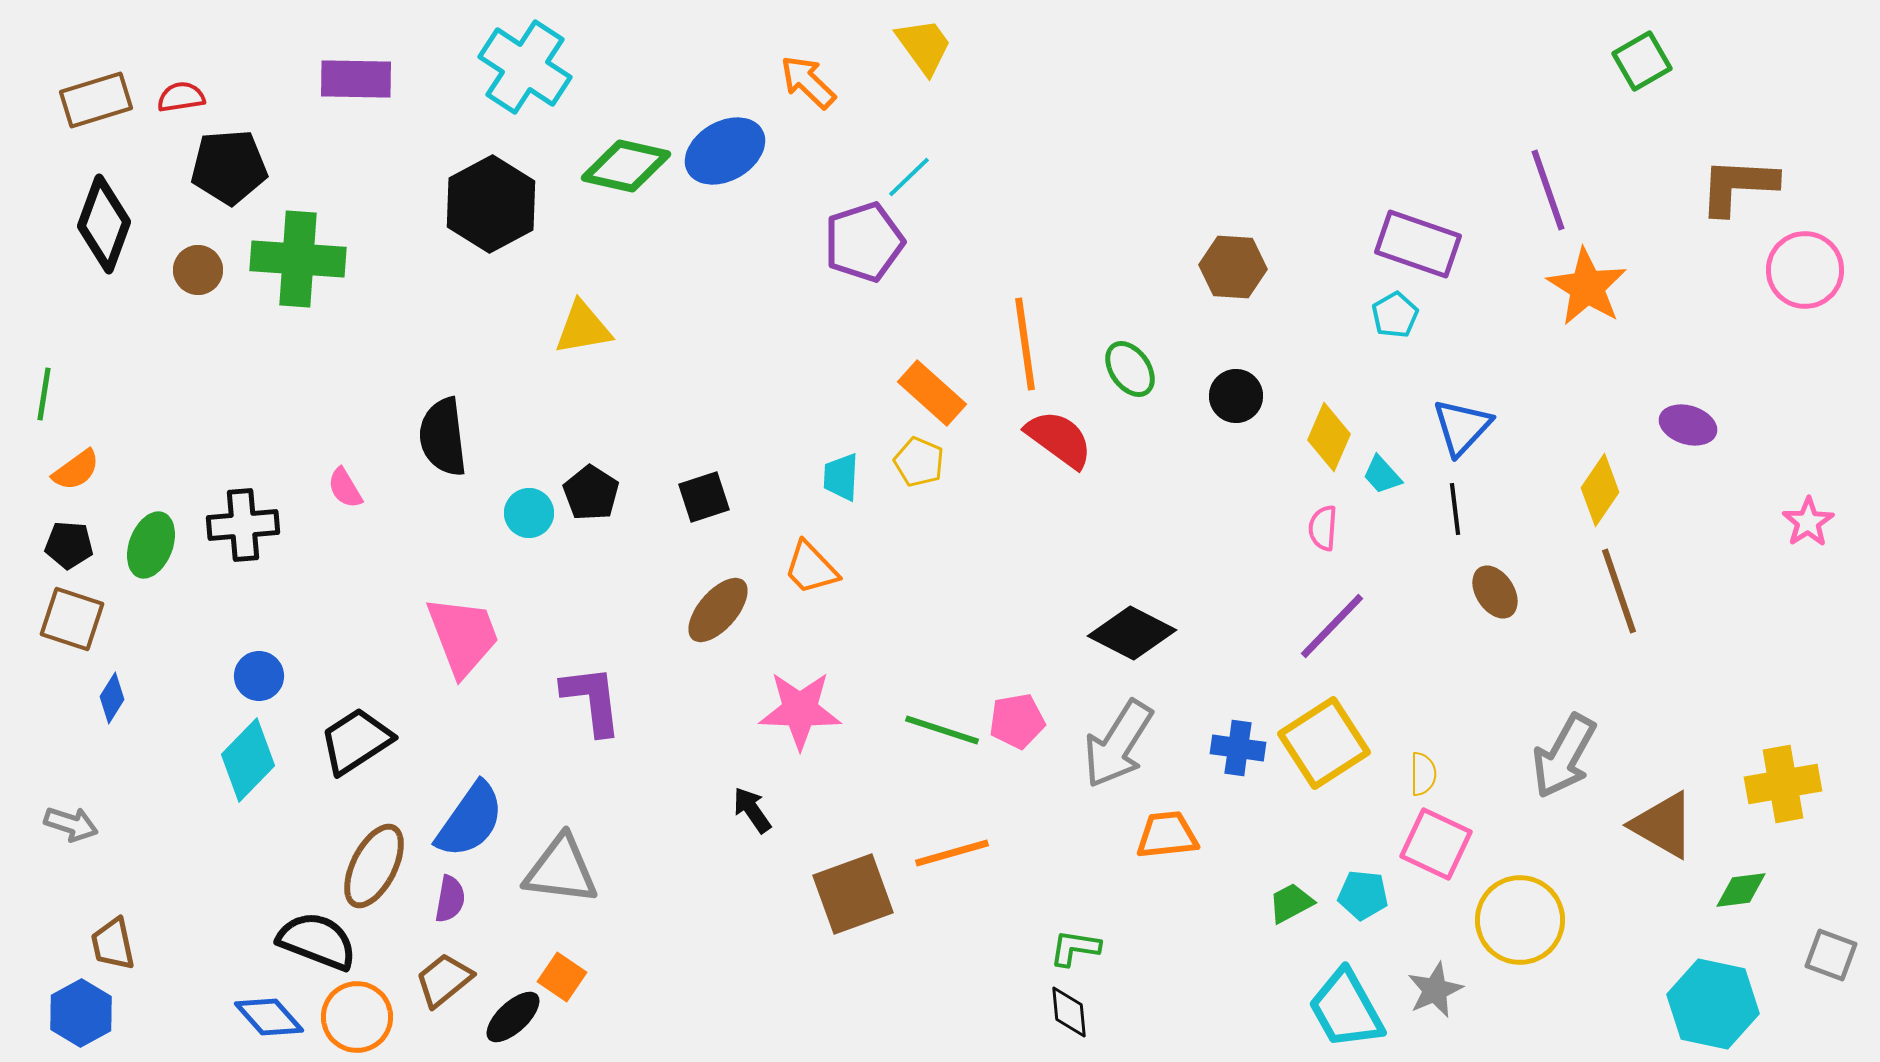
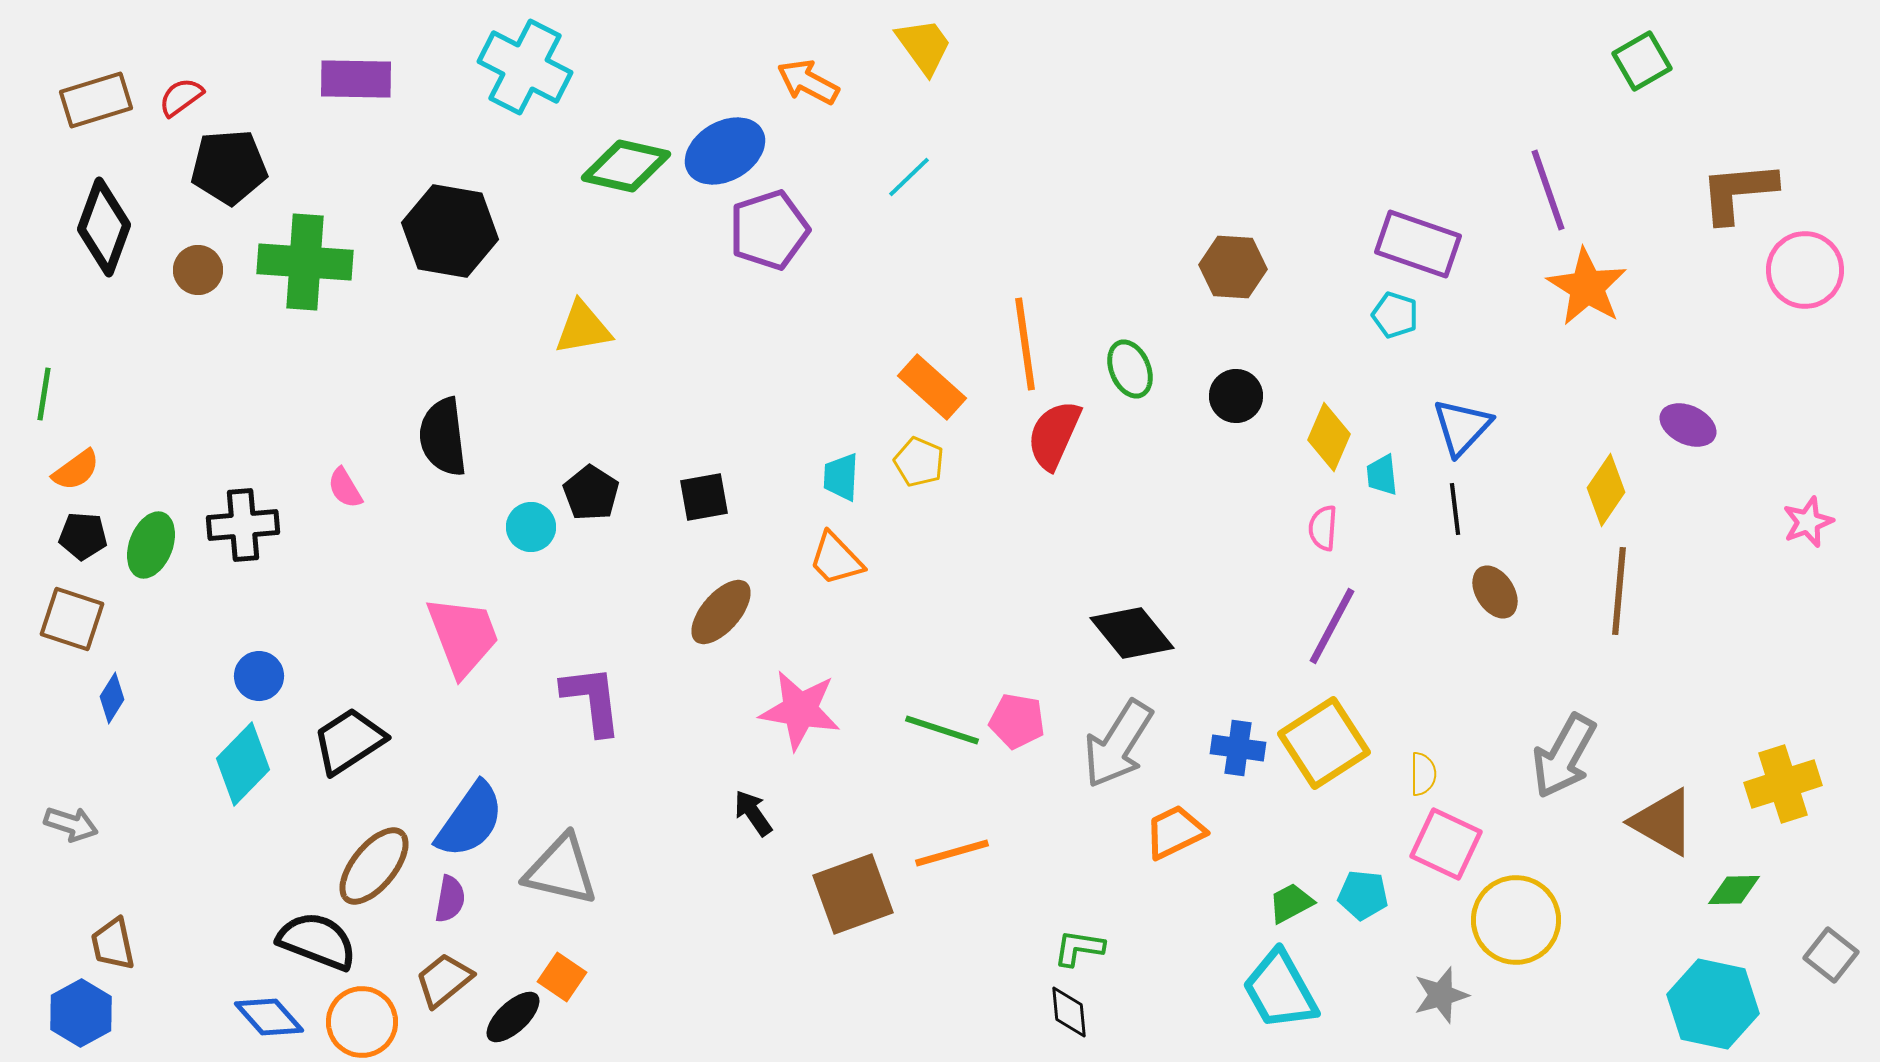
cyan cross at (525, 67): rotated 6 degrees counterclockwise
orange arrow at (808, 82): rotated 16 degrees counterclockwise
red semicircle at (181, 97): rotated 27 degrees counterclockwise
brown L-shape at (1738, 186): moved 6 px down; rotated 8 degrees counterclockwise
black hexagon at (491, 204): moved 41 px left, 27 px down; rotated 22 degrees counterclockwise
black diamond at (104, 224): moved 3 px down
purple pentagon at (864, 242): moved 95 px left, 12 px up
green cross at (298, 259): moved 7 px right, 3 px down
cyan pentagon at (1395, 315): rotated 24 degrees counterclockwise
green ellipse at (1130, 369): rotated 12 degrees clockwise
orange rectangle at (932, 393): moved 6 px up
purple ellipse at (1688, 425): rotated 8 degrees clockwise
red semicircle at (1059, 439): moved 5 px left, 4 px up; rotated 102 degrees counterclockwise
cyan trapezoid at (1382, 475): rotated 36 degrees clockwise
yellow diamond at (1600, 490): moved 6 px right
black square at (704, 497): rotated 8 degrees clockwise
cyan circle at (529, 513): moved 2 px right, 14 px down
pink star at (1808, 522): rotated 12 degrees clockwise
black pentagon at (69, 545): moved 14 px right, 9 px up
orange trapezoid at (811, 568): moved 25 px right, 9 px up
brown line at (1619, 591): rotated 24 degrees clockwise
brown ellipse at (718, 610): moved 3 px right, 2 px down
purple line at (1332, 626): rotated 16 degrees counterclockwise
black diamond at (1132, 633): rotated 24 degrees clockwise
pink star at (800, 710): rotated 8 degrees clockwise
pink pentagon at (1017, 721): rotated 20 degrees clockwise
black trapezoid at (356, 741): moved 7 px left
cyan diamond at (248, 760): moved 5 px left, 4 px down
yellow cross at (1783, 784): rotated 8 degrees counterclockwise
black arrow at (752, 810): moved 1 px right, 3 px down
brown triangle at (1663, 825): moved 3 px up
orange trapezoid at (1167, 835): moved 8 px right, 3 px up; rotated 20 degrees counterclockwise
pink square at (1436, 844): moved 10 px right
brown ellipse at (374, 866): rotated 12 degrees clockwise
gray triangle at (561, 870): rotated 6 degrees clockwise
green diamond at (1741, 890): moved 7 px left; rotated 6 degrees clockwise
yellow circle at (1520, 920): moved 4 px left
green L-shape at (1075, 948): moved 4 px right
gray square at (1831, 955): rotated 18 degrees clockwise
gray star at (1435, 990): moved 6 px right, 5 px down; rotated 8 degrees clockwise
cyan trapezoid at (1346, 1009): moved 66 px left, 19 px up
orange circle at (357, 1017): moved 5 px right, 5 px down
